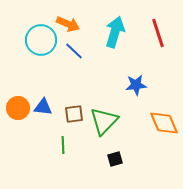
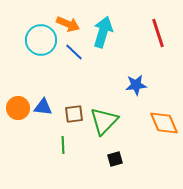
cyan arrow: moved 12 px left
blue line: moved 1 px down
